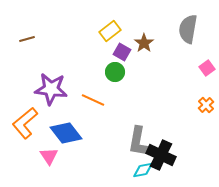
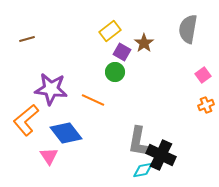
pink square: moved 4 px left, 7 px down
orange cross: rotated 21 degrees clockwise
orange L-shape: moved 1 px right, 3 px up
